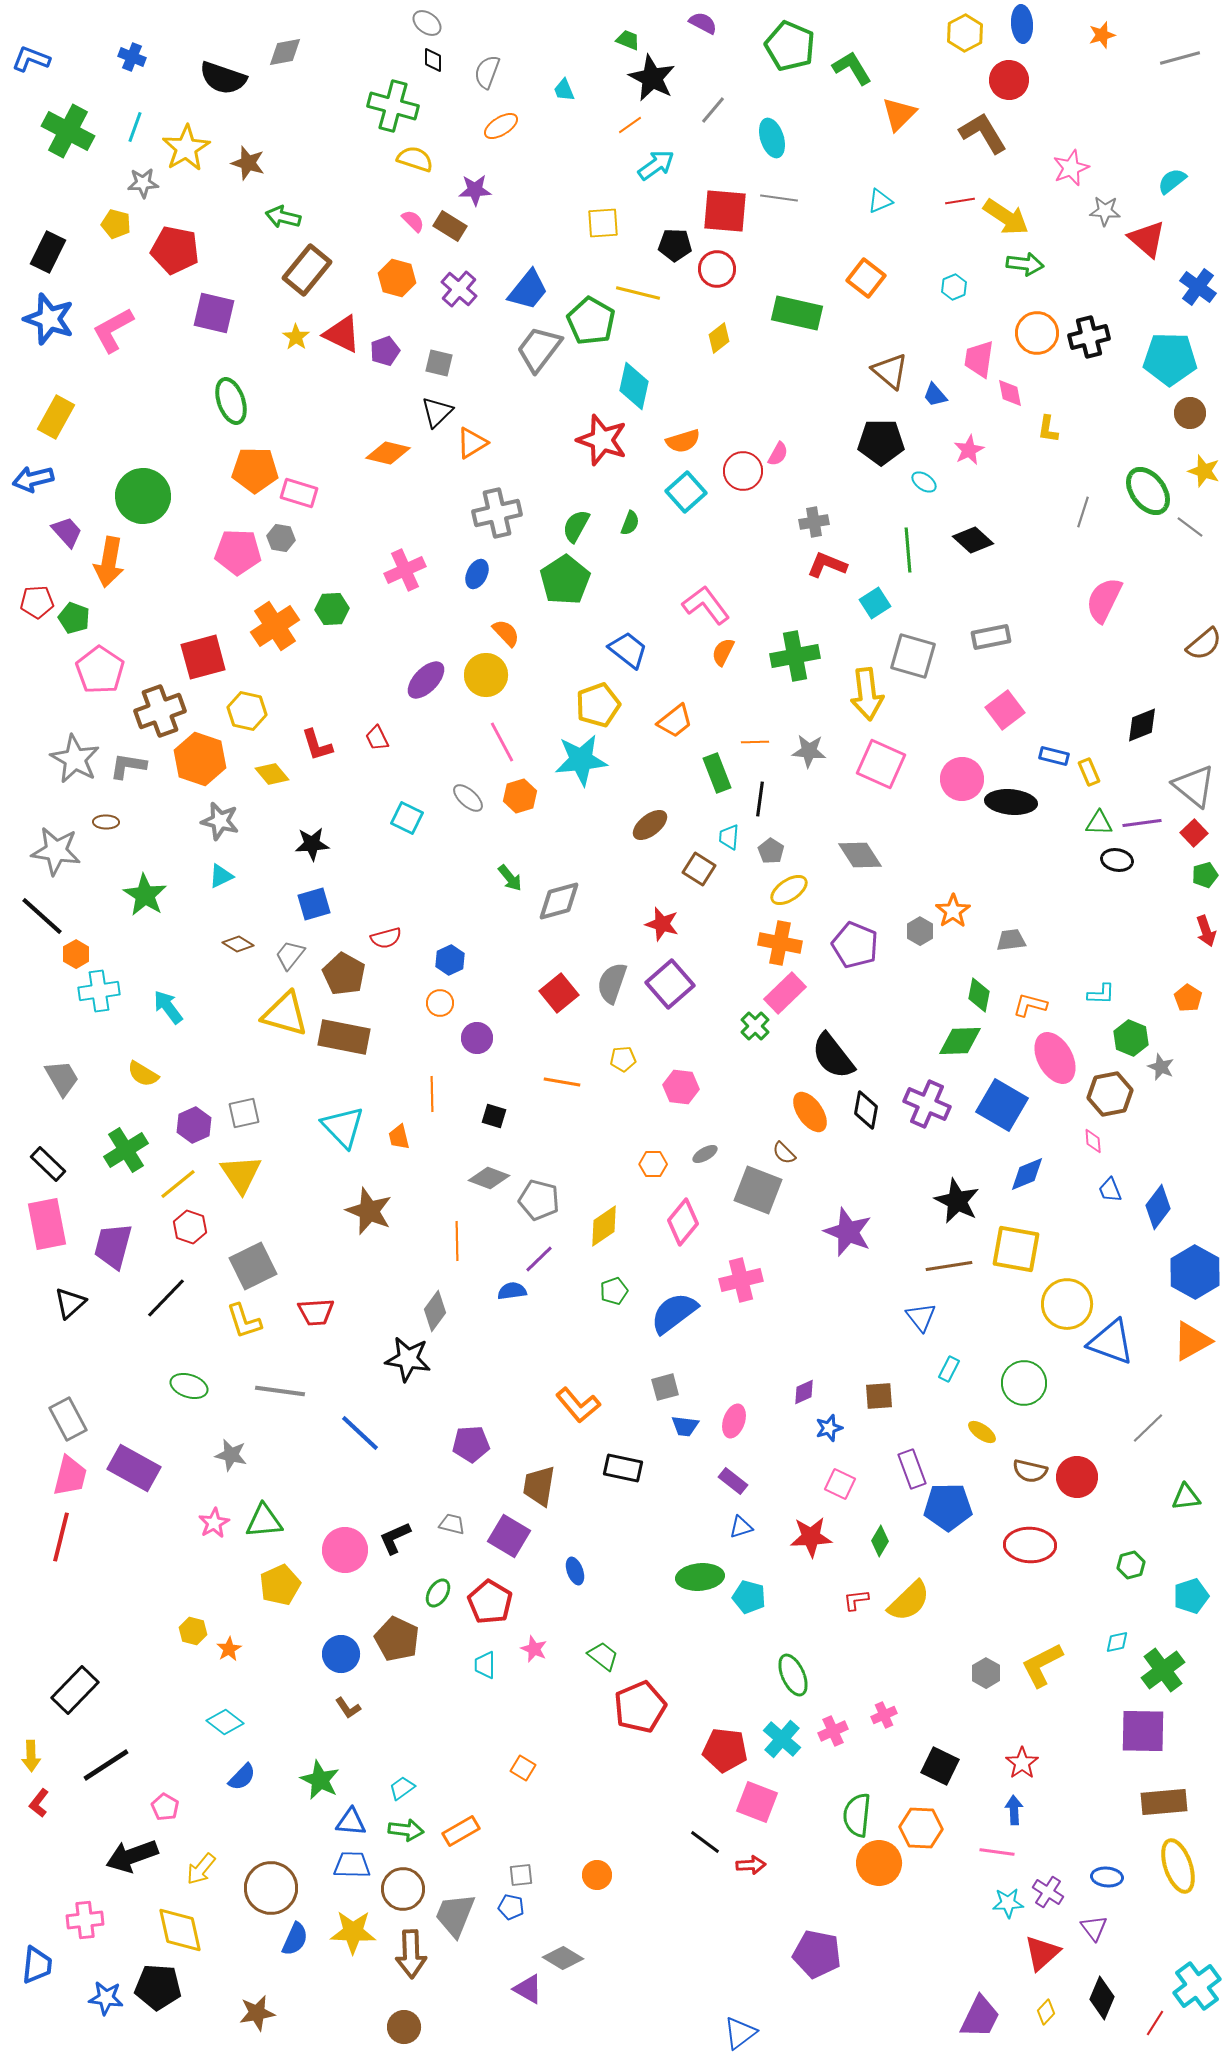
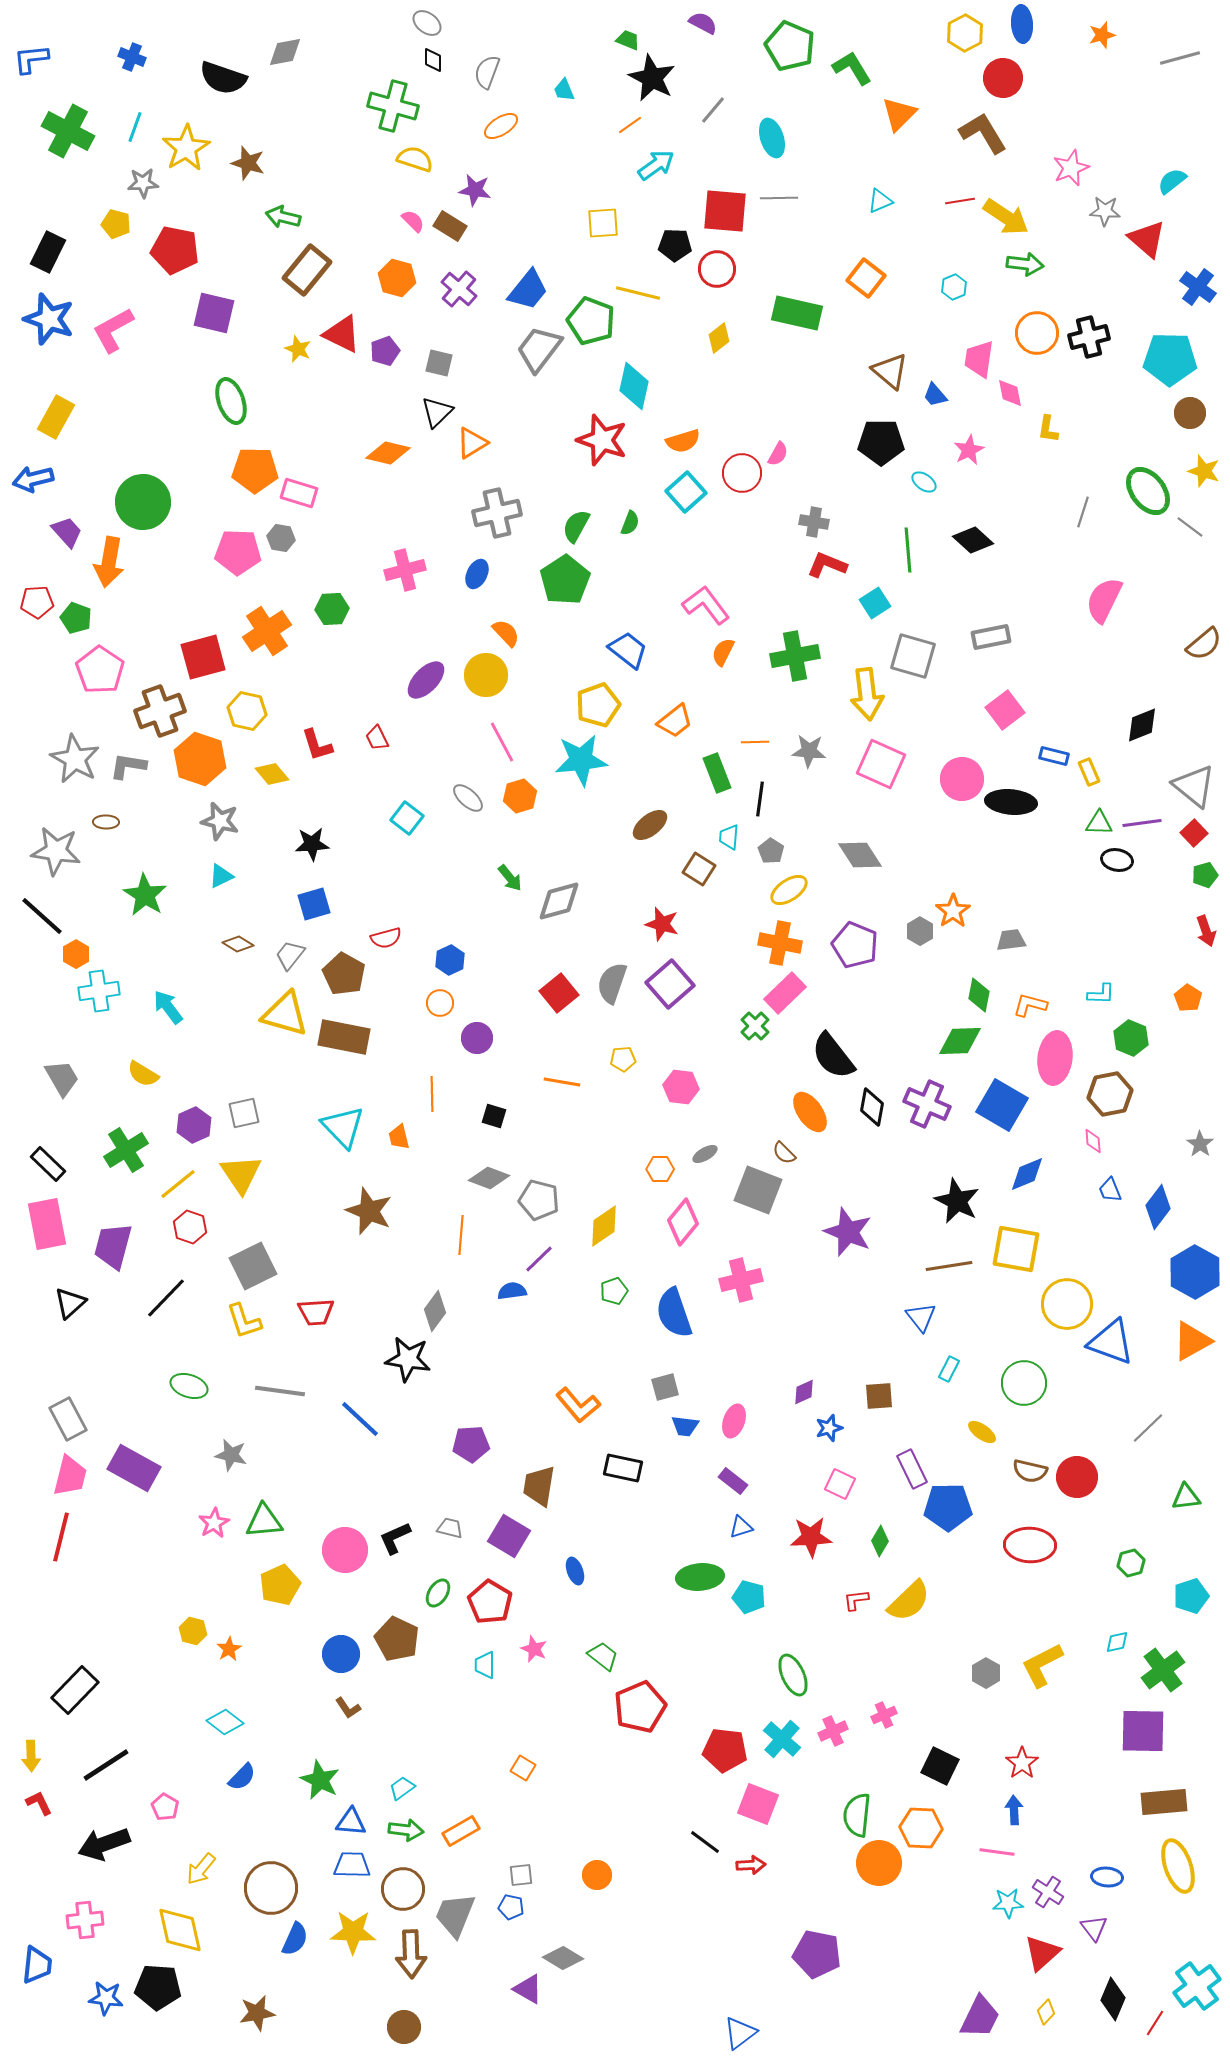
blue L-shape at (31, 59): rotated 27 degrees counterclockwise
red circle at (1009, 80): moved 6 px left, 2 px up
purple star at (475, 190): rotated 12 degrees clockwise
gray line at (779, 198): rotated 9 degrees counterclockwise
green pentagon at (591, 321): rotated 9 degrees counterclockwise
yellow star at (296, 337): moved 2 px right, 12 px down; rotated 12 degrees counterclockwise
red circle at (743, 471): moved 1 px left, 2 px down
green circle at (143, 496): moved 6 px down
gray cross at (814, 522): rotated 20 degrees clockwise
pink cross at (405, 570): rotated 9 degrees clockwise
green pentagon at (74, 618): moved 2 px right
orange cross at (275, 626): moved 8 px left, 5 px down
cyan square at (407, 818): rotated 12 degrees clockwise
pink ellipse at (1055, 1058): rotated 36 degrees clockwise
gray star at (1161, 1067): moved 39 px right, 77 px down; rotated 12 degrees clockwise
black diamond at (866, 1110): moved 6 px right, 3 px up
orange hexagon at (653, 1164): moved 7 px right, 5 px down
orange line at (457, 1241): moved 4 px right, 6 px up; rotated 6 degrees clockwise
blue semicircle at (674, 1313): rotated 72 degrees counterclockwise
blue line at (360, 1433): moved 14 px up
purple rectangle at (912, 1469): rotated 6 degrees counterclockwise
gray trapezoid at (452, 1524): moved 2 px left, 4 px down
green hexagon at (1131, 1565): moved 2 px up
pink square at (757, 1802): moved 1 px right, 2 px down
red L-shape at (39, 1803): rotated 116 degrees clockwise
black arrow at (132, 1856): moved 28 px left, 12 px up
black diamond at (1102, 1998): moved 11 px right, 1 px down
